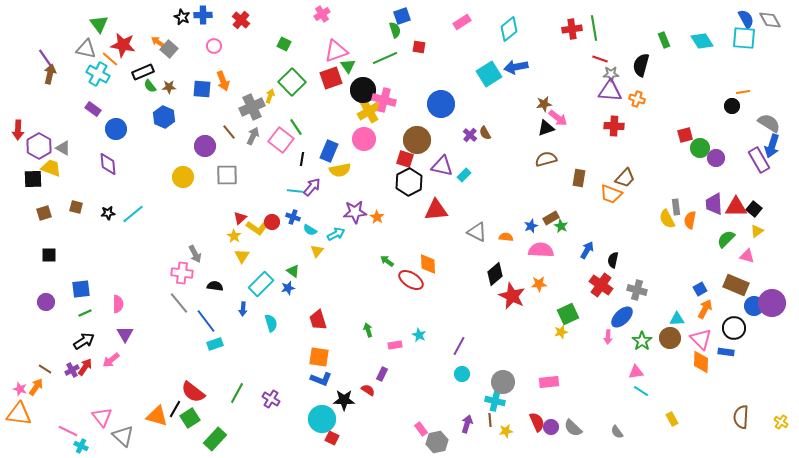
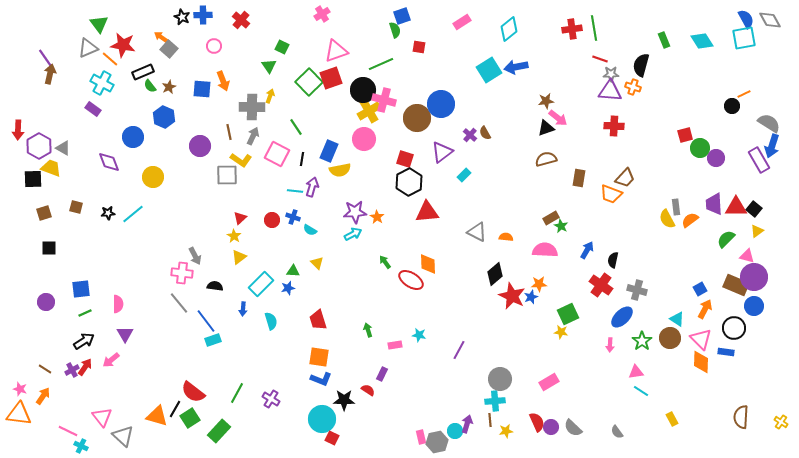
cyan square at (744, 38): rotated 15 degrees counterclockwise
orange arrow at (158, 42): moved 3 px right, 5 px up
green square at (284, 44): moved 2 px left, 3 px down
gray triangle at (86, 49): moved 2 px right, 1 px up; rotated 35 degrees counterclockwise
green line at (385, 58): moved 4 px left, 6 px down
green triangle at (348, 66): moved 79 px left
cyan cross at (98, 74): moved 4 px right, 9 px down
cyan square at (489, 74): moved 4 px up
green square at (292, 82): moved 17 px right
brown star at (169, 87): rotated 24 degrees counterclockwise
orange line at (743, 92): moved 1 px right, 2 px down; rotated 16 degrees counterclockwise
orange cross at (637, 99): moved 4 px left, 12 px up
brown star at (544, 104): moved 2 px right, 3 px up
gray cross at (252, 107): rotated 25 degrees clockwise
blue circle at (116, 129): moved 17 px right, 8 px down
brown line at (229, 132): rotated 28 degrees clockwise
pink square at (281, 140): moved 4 px left, 14 px down; rotated 10 degrees counterclockwise
brown circle at (417, 140): moved 22 px up
purple circle at (205, 146): moved 5 px left
purple diamond at (108, 164): moved 1 px right, 2 px up; rotated 15 degrees counterclockwise
purple triangle at (442, 166): moved 14 px up; rotated 50 degrees counterclockwise
yellow circle at (183, 177): moved 30 px left
purple arrow at (312, 187): rotated 24 degrees counterclockwise
red triangle at (436, 210): moved 9 px left, 2 px down
orange semicircle at (690, 220): rotated 42 degrees clockwise
red circle at (272, 222): moved 2 px up
blue star at (531, 226): moved 71 px down
yellow L-shape at (257, 228): moved 16 px left, 68 px up
cyan arrow at (336, 234): moved 17 px right
pink semicircle at (541, 250): moved 4 px right
yellow triangle at (317, 251): moved 12 px down; rotated 24 degrees counterclockwise
gray arrow at (195, 254): moved 2 px down
black square at (49, 255): moved 7 px up
yellow triangle at (242, 256): moved 3 px left, 1 px down; rotated 21 degrees clockwise
green arrow at (387, 261): moved 2 px left, 1 px down; rotated 16 degrees clockwise
green triangle at (293, 271): rotated 32 degrees counterclockwise
purple circle at (772, 303): moved 18 px left, 26 px up
cyan triangle at (677, 319): rotated 35 degrees clockwise
cyan semicircle at (271, 323): moved 2 px up
yellow star at (561, 332): rotated 24 degrees clockwise
cyan star at (419, 335): rotated 16 degrees counterclockwise
pink arrow at (608, 337): moved 2 px right, 8 px down
cyan rectangle at (215, 344): moved 2 px left, 4 px up
purple line at (459, 346): moved 4 px down
cyan circle at (462, 374): moved 7 px left, 57 px down
gray circle at (503, 382): moved 3 px left, 3 px up
pink rectangle at (549, 382): rotated 24 degrees counterclockwise
orange arrow at (36, 387): moved 7 px right, 9 px down
cyan cross at (495, 401): rotated 18 degrees counterclockwise
pink rectangle at (421, 429): moved 8 px down; rotated 24 degrees clockwise
green rectangle at (215, 439): moved 4 px right, 8 px up
